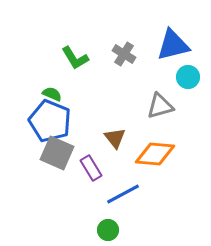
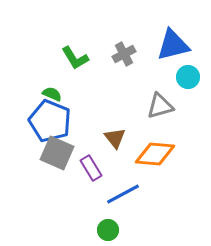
gray cross: rotated 30 degrees clockwise
